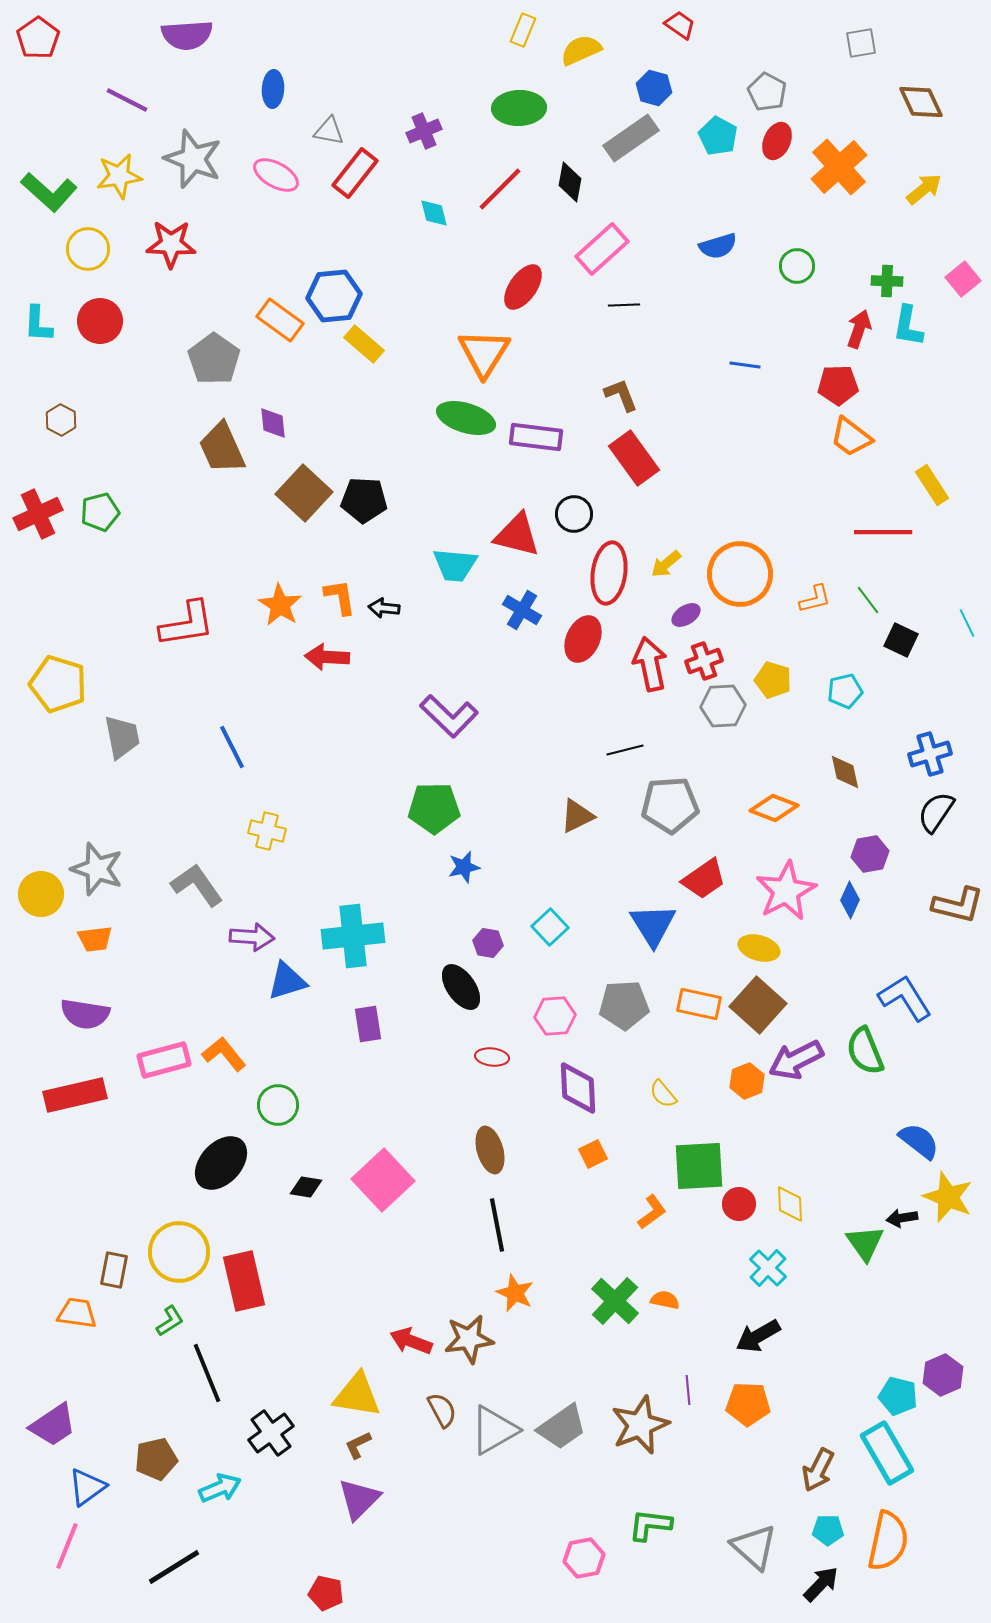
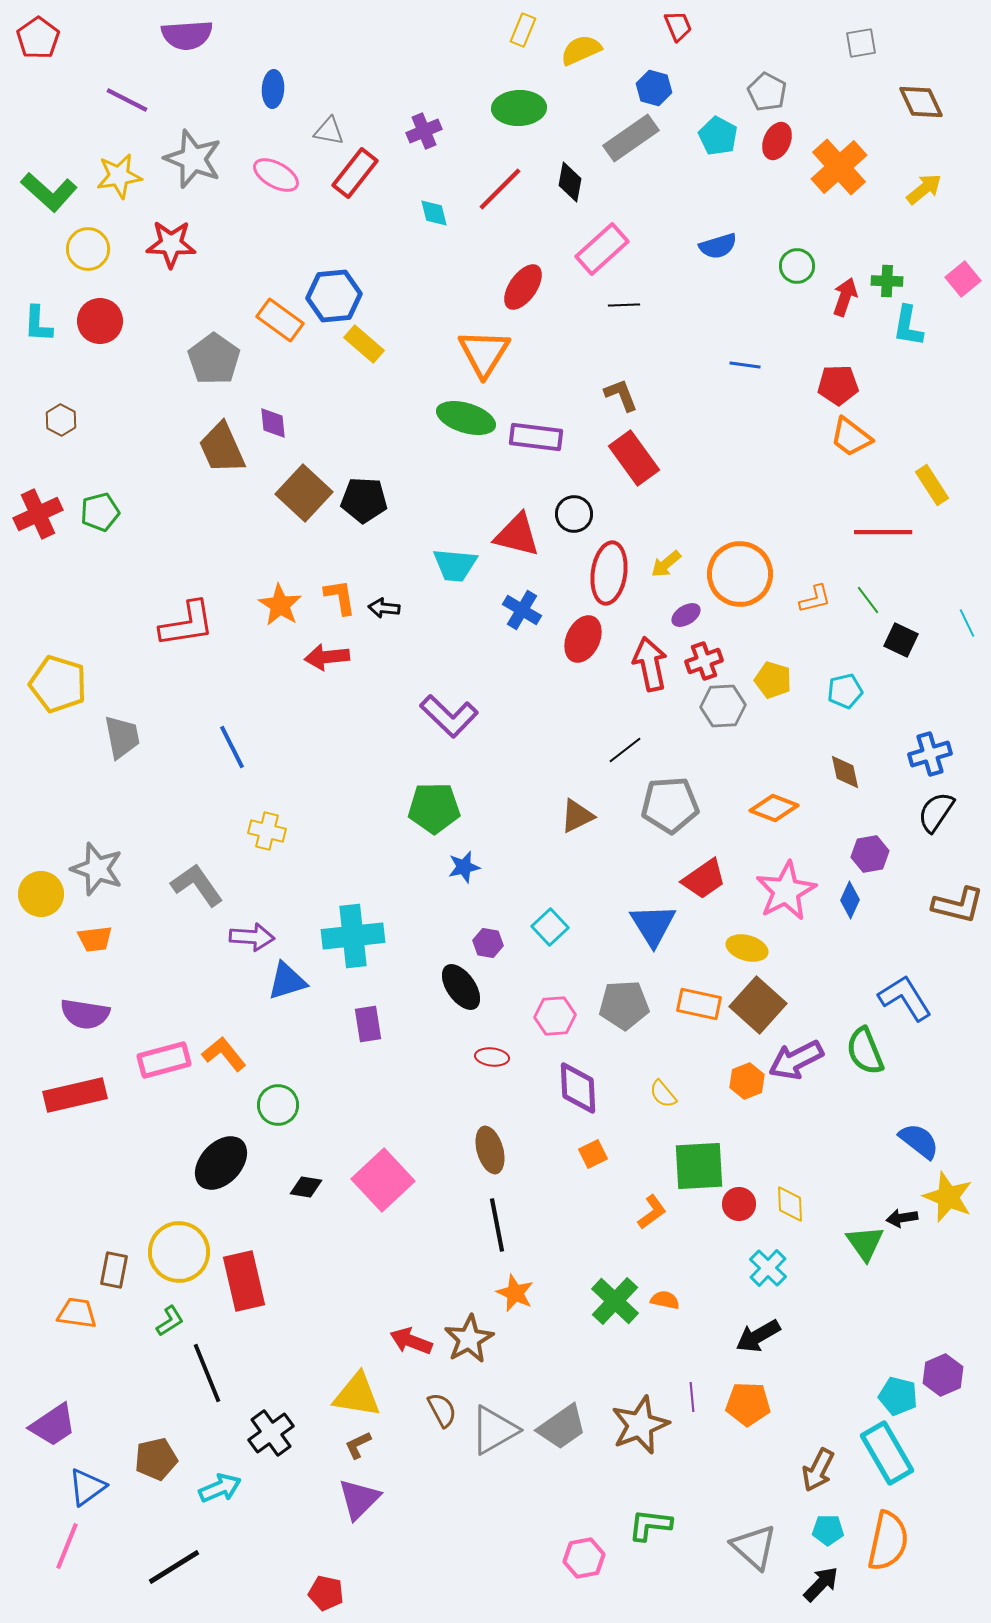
red trapezoid at (680, 25): moved 2 px left, 1 px down; rotated 32 degrees clockwise
red arrow at (859, 329): moved 14 px left, 32 px up
red arrow at (327, 657): rotated 9 degrees counterclockwise
black line at (625, 750): rotated 24 degrees counterclockwise
yellow ellipse at (759, 948): moved 12 px left
brown star at (469, 1339): rotated 21 degrees counterclockwise
purple line at (688, 1390): moved 4 px right, 7 px down
